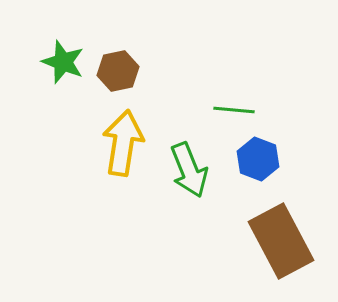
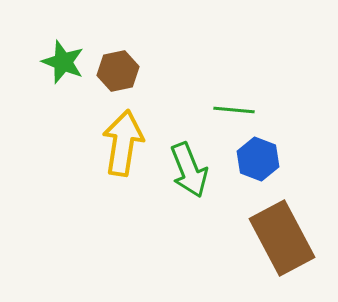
brown rectangle: moved 1 px right, 3 px up
